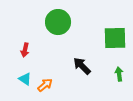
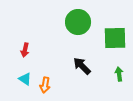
green circle: moved 20 px right
orange arrow: rotated 140 degrees clockwise
